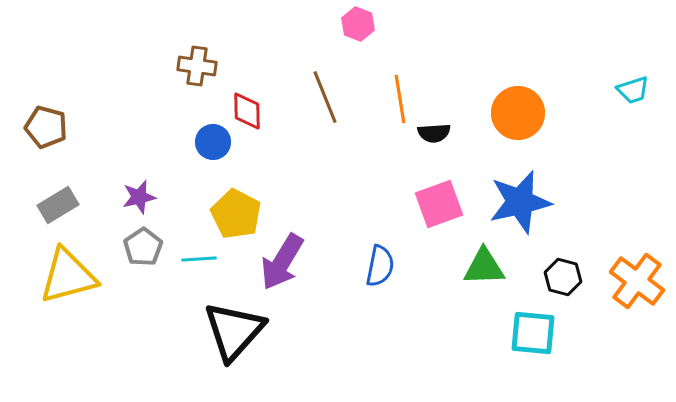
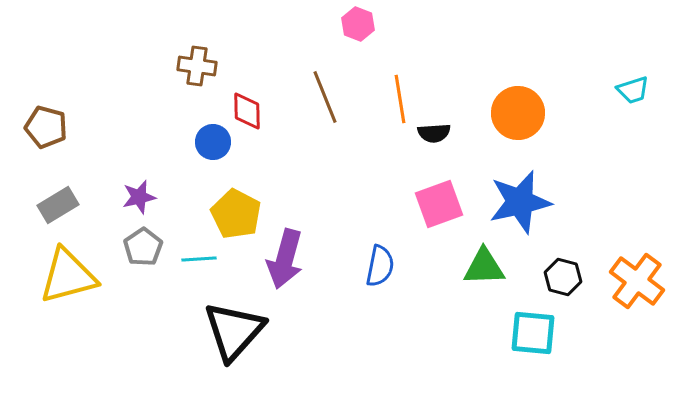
purple arrow: moved 3 px right, 3 px up; rotated 16 degrees counterclockwise
